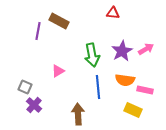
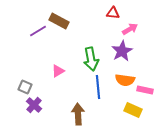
purple line: rotated 48 degrees clockwise
pink arrow: moved 16 px left, 20 px up
green arrow: moved 1 px left, 4 px down
